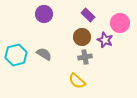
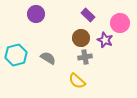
purple circle: moved 8 px left
brown circle: moved 1 px left, 1 px down
gray semicircle: moved 4 px right, 4 px down
